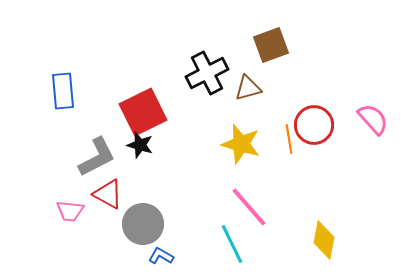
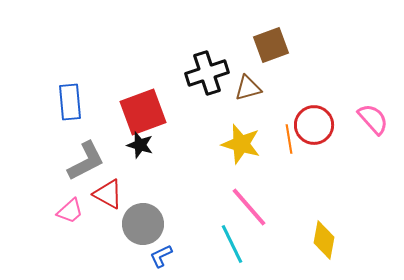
black cross: rotated 9 degrees clockwise
blue rectangle: moved 7 px right, 11 px down
red square: rotated 6 degrees clockwise
gray L-shape: moved 11 px left, 4 px down
pink trapezoid: rotated 48 degrees counterclockwise
blue L-shape: rotated 55 degrees counterclockwise
